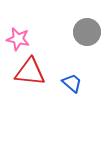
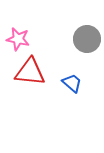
gray circle: moved 7 px down
